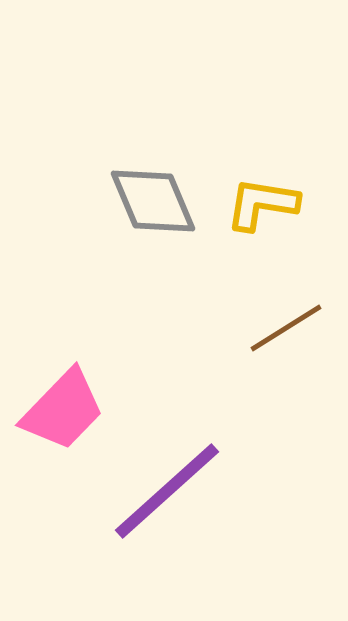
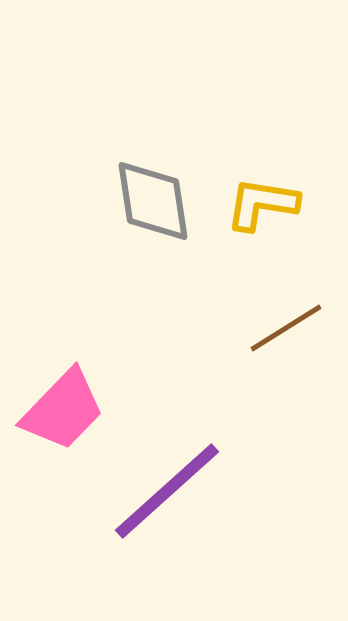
gray diamond: rotated 14 degrees clockwise
